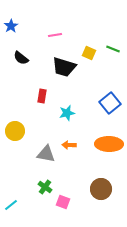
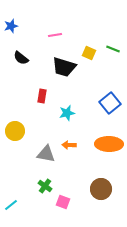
blue star: rotated 16 degrees clockwise
green cross: moved 1 px up
